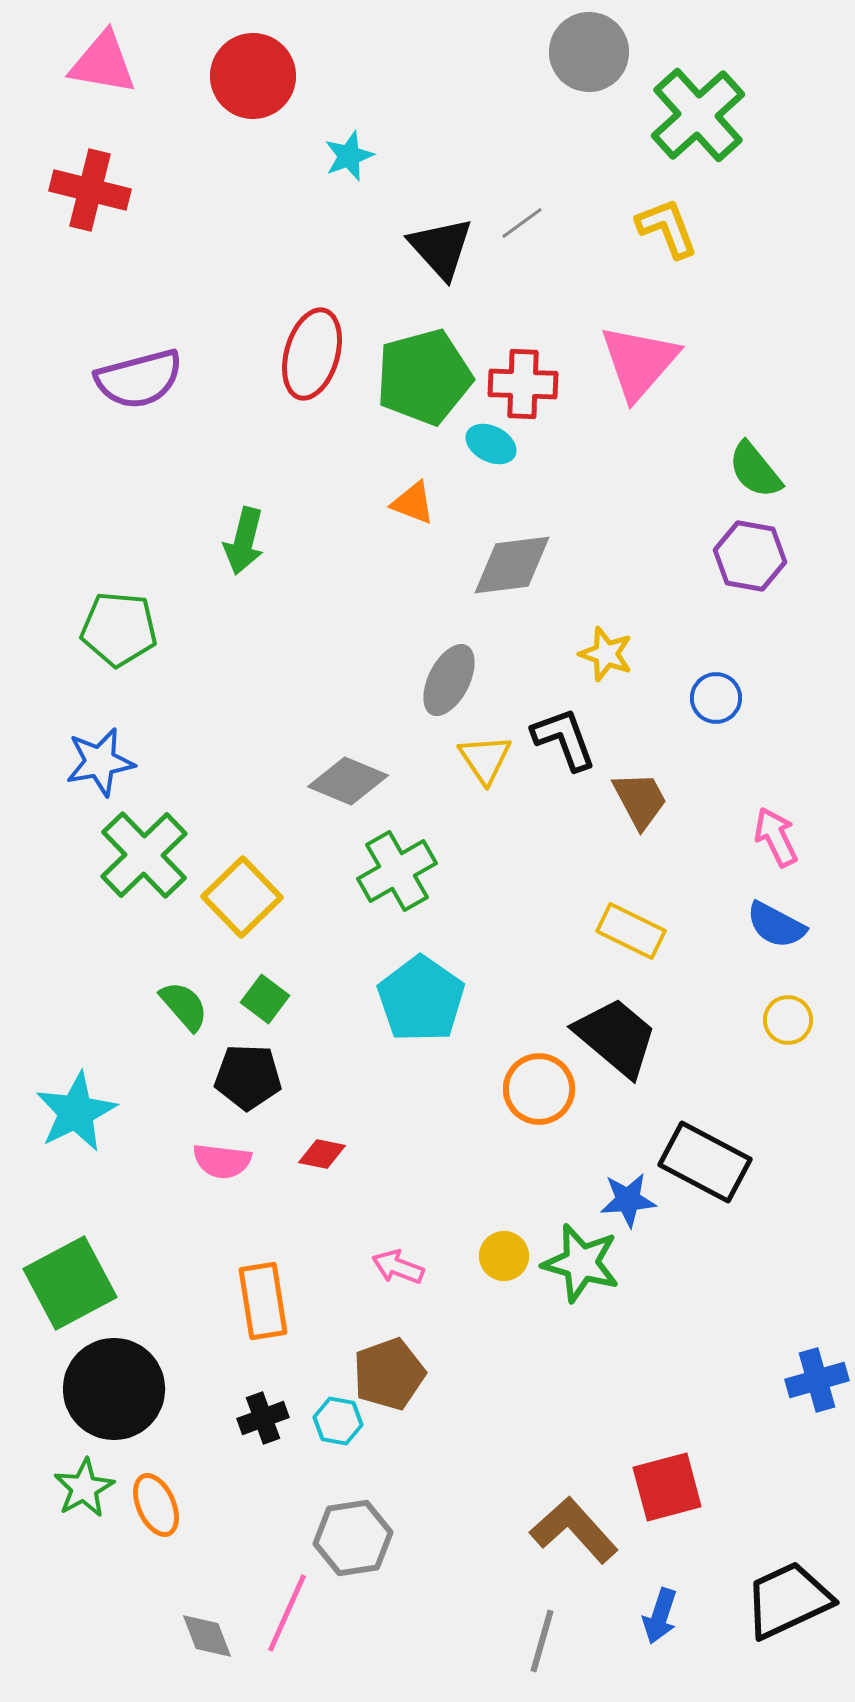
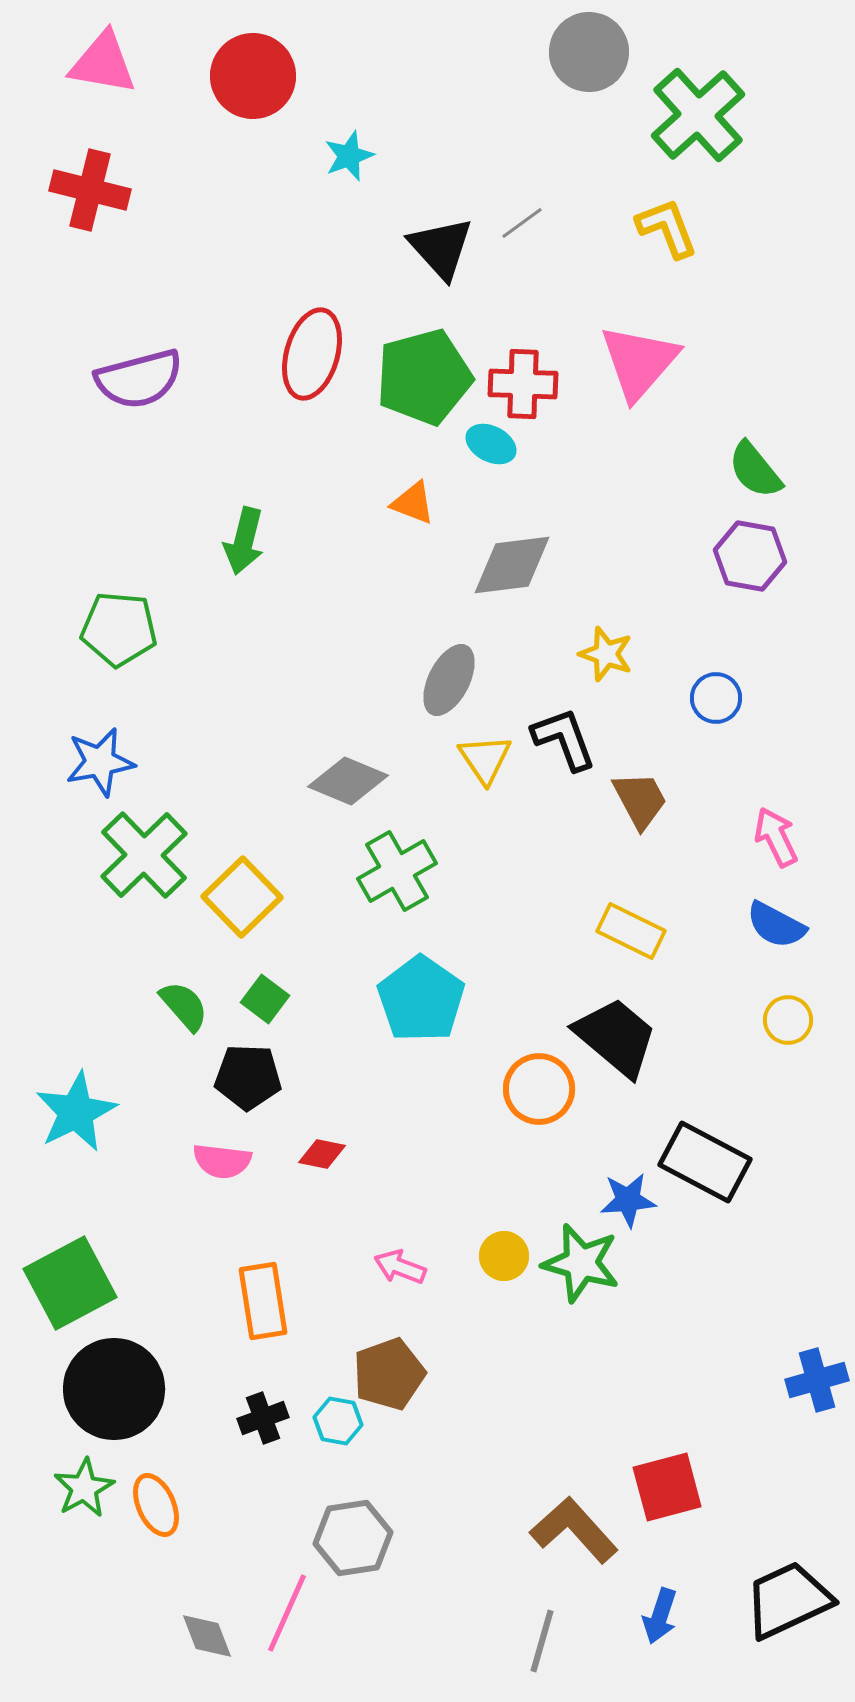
pink arrow at (398, 1267): moved 2 px right
